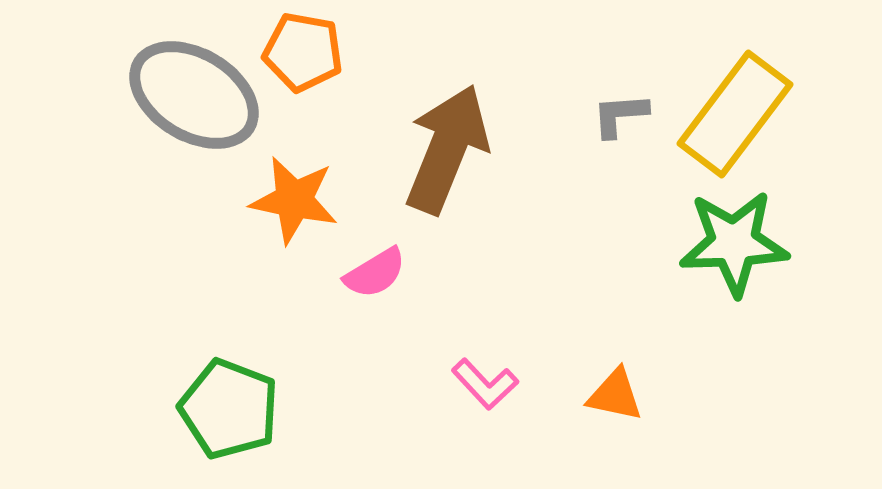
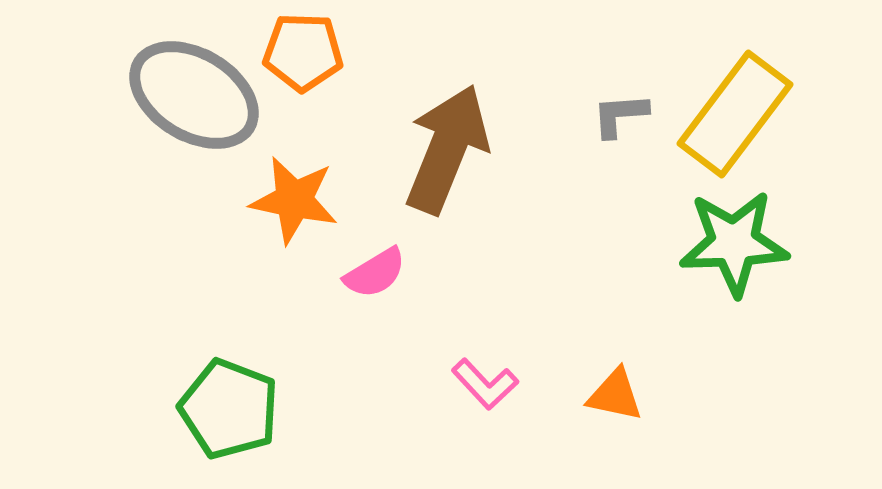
orange pentagon: rotated 8 degrees counterclockwise
